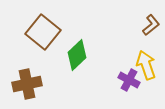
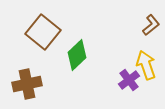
purple cross: rotated 25 degrees clockwise
